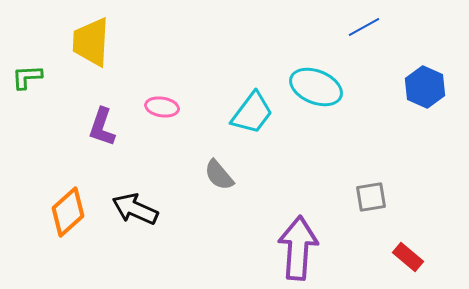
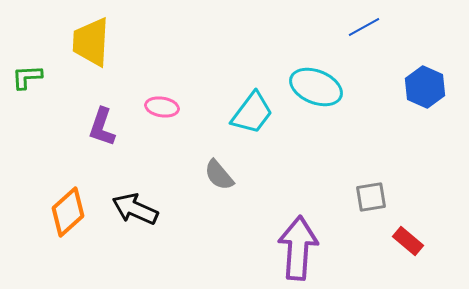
red rectangle: moved 16 px up
